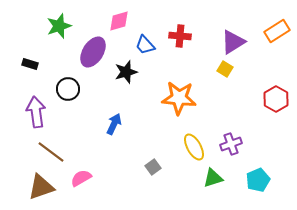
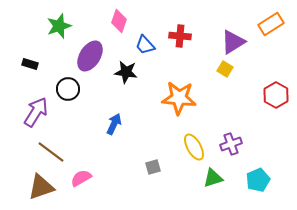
pink diamond: rotated 55 degrees counterclockwise
orange rectangle: moved 6 px left, 7 px up
purple ellipse: moved 3 px left, 4 px down
black star: rotated 25 degrees clockwise
red hexagon: moved 4 px up
purple arrow: rotated 40 degrees clockwise
gray square: rotated 21 degrees clockwise
